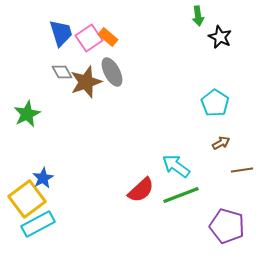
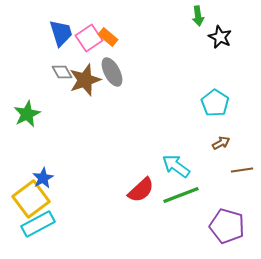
brown star: moved 1 px left, 2 px up
yellow square: moved 4 px right
